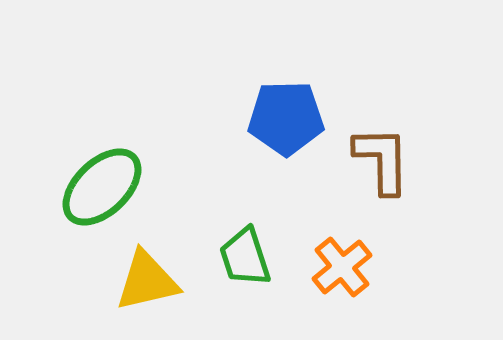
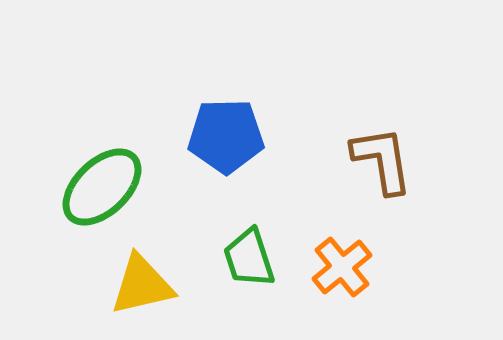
blue pentagon: moved 60 px left, 18 px down
brown L-shape: rotated 8 degrees counterclockwise
green trapezoid: moved 4 px right, 1 px down
yellow triangle: moved 5 px left, 4 px down
